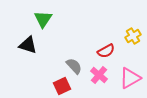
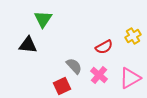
black triangle: rotated 12 degrees counterclockwise
red semicircle: moved 2 px left, 4 px up
